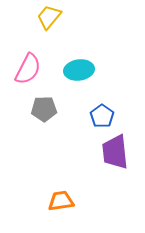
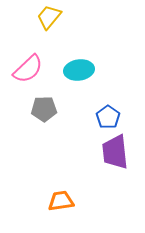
pink semicircle: rotated 20 degrees clockwise
blue pentagon: moved 6 px right, 1 px down
